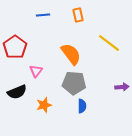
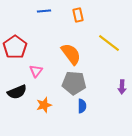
blue line: moved 1 px right, 4 px up
purple arrow: rotated 96 degrees clockwise
